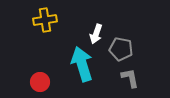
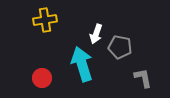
gray pentagon: moved 1 px left, 2 px up
gray L-shape: moved 13 px right
red circle: moved 2 px right, 4 px up
